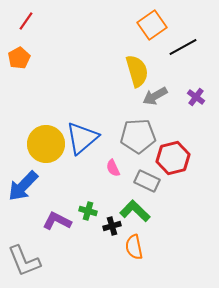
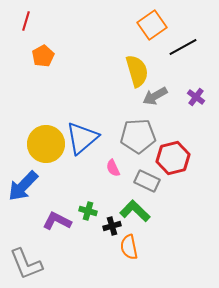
red line: rotated 18 degrees counterclockwise
orange pentagon: moved 24 px right, 2 px up
orange semicircle: moved 5 px left
gray L-shape: moved 2 px right, 3 px down
